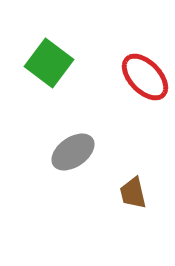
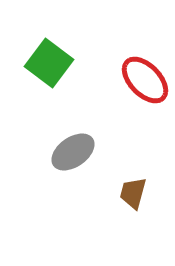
red ellipse: moved 3 px down
brown trapezoid: rotated 28 degrees clockwise
